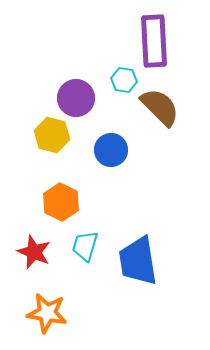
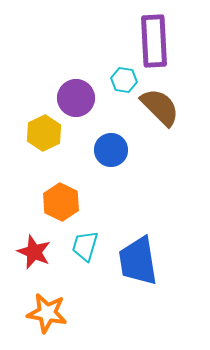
yellow hexagon: moved 8 px left, 2 px up; rotated 20 degrees clockwise
